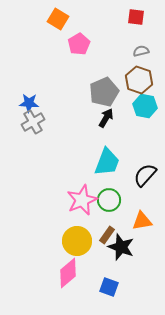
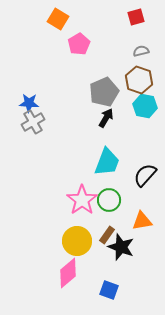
red square: rotated 24 degrees counterclockwise
pink star: rotated 12 degrees counterclockwise
blue square: moved 3 px down
